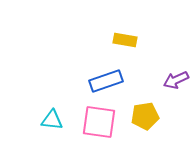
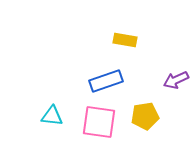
cyan triangle: moved 4 px up
